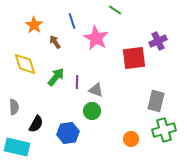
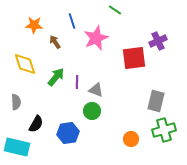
orange star: rotated 30 degrees counterclockwise
pink star: rotated 20 degrees clockwise
gray semicircle: moved 2 px right, 5 px up
